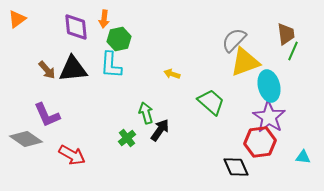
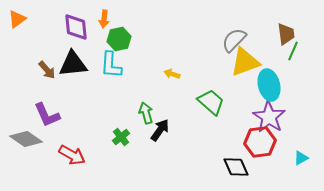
black triangle: moved 5 px up
cyan ellipse: moved 1 px up
green cross: moved 6 px left, 1 px up
cyan triangle: moved 2 px left, 1 px down; rotated 35 degrees counterclockwise
